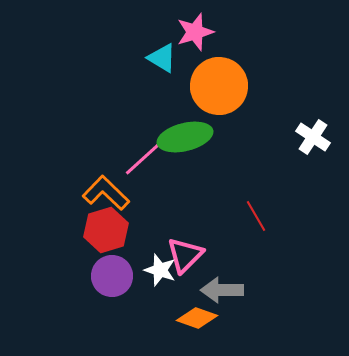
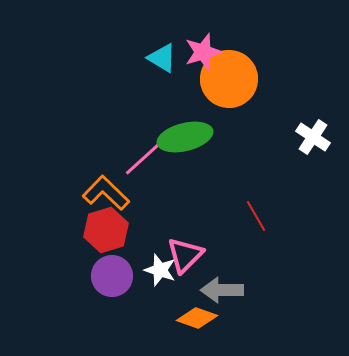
pink star: moved 8 px right, 20 px down
orange circle: moved 10 px right, 7 px up
